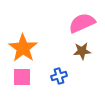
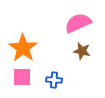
pink semicircle: moved 4 px left
brown star: rotated 18 degrees clockwise
blue cross: moved 5 px left, 4 px down; rotated 21 degrees clockwise
